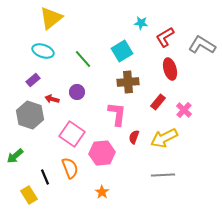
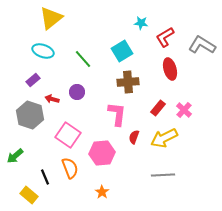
red rectangle: moved 6 px down
pink square: moved 4 px left, 1 px down
yellow rectangle: rotated 18 degrees counterclockwise
